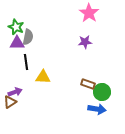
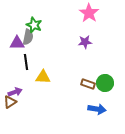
green star: moved 18 px right, 2 px up
green circle: moved 3 px right, 9 px up
